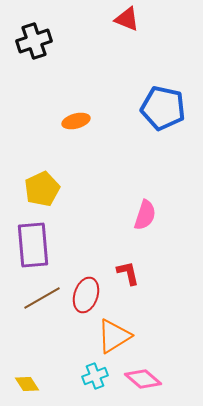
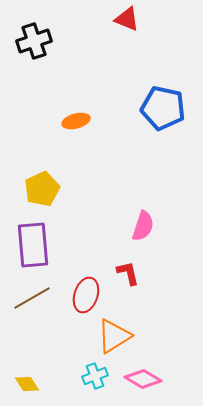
pink semicircle: moved 2 px left, 11 px down
brown line: moved 10 px left
pink diamond: rotated 9 degrees counterclockwise
